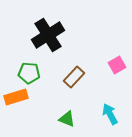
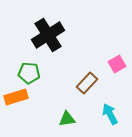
pink square: moved 1 px up
brown rectangle: moved 13 px right, 6 px down
green triangle: rotated 30 degrees counterclockwise
